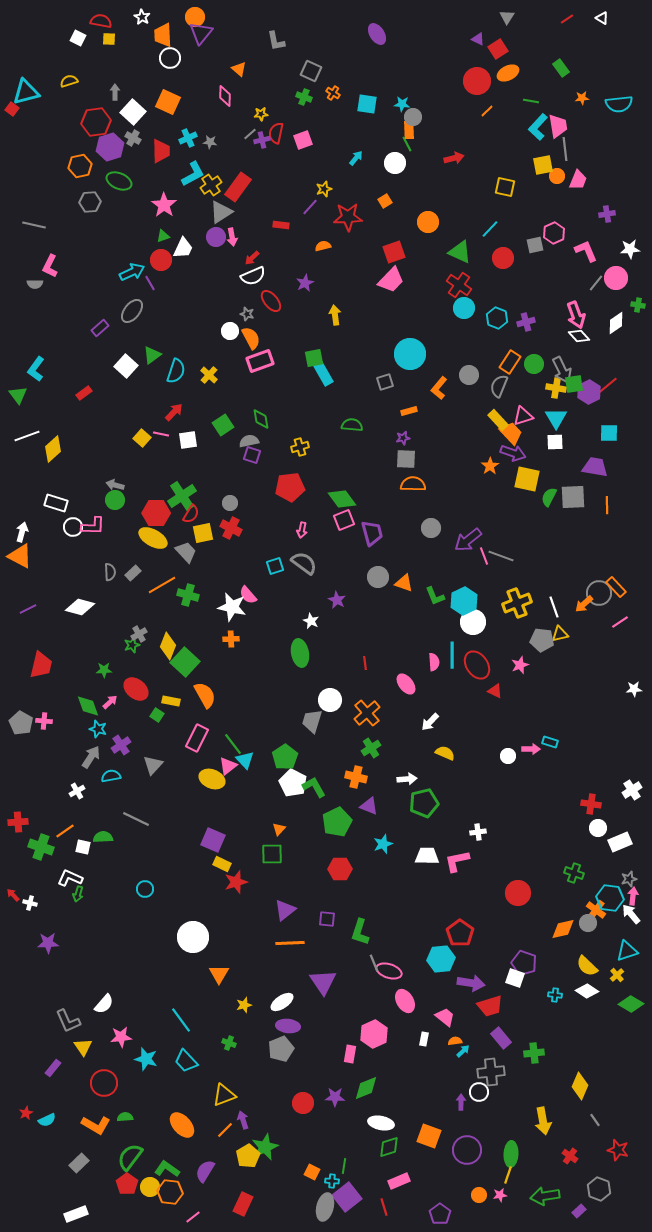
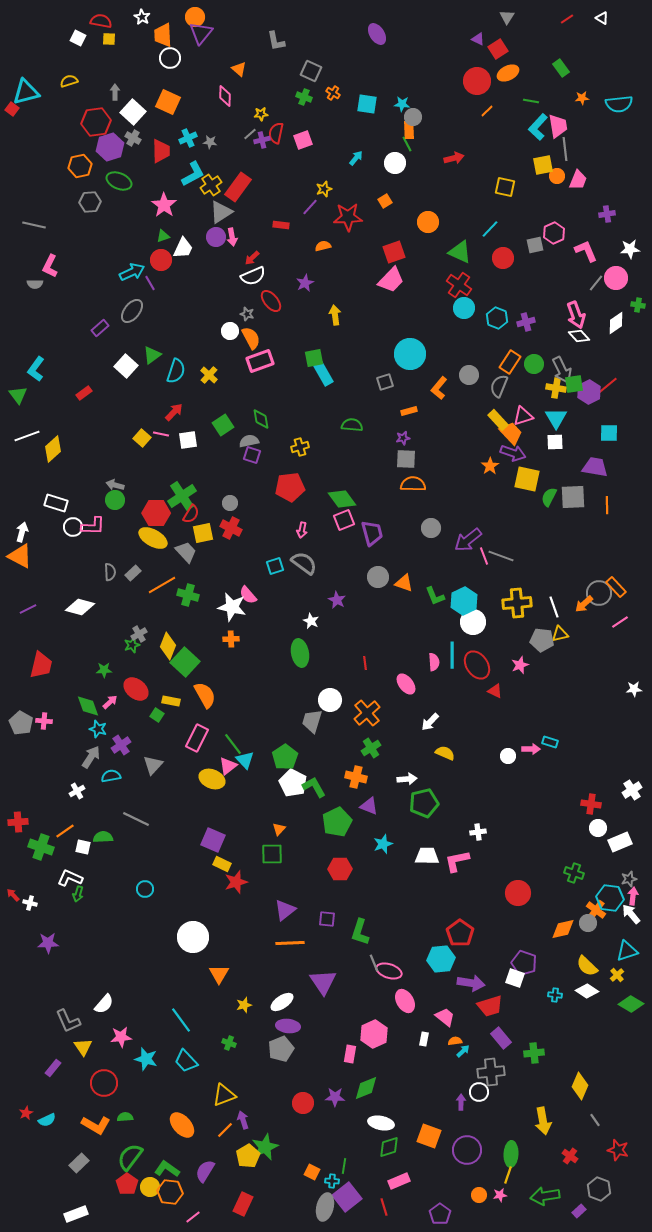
yellow cross at (517, 603): rotated 16 degrees clockwise
